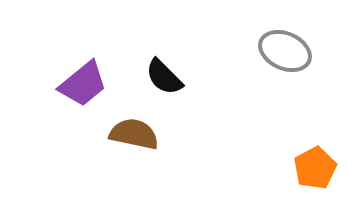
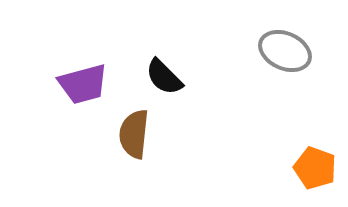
purple trapezoid: rotated 24 degrees clockwise
brown semicircle: rotated 96 degrees counterclockwise
orange pentagon: rotated 24 degrees counterclockwise
